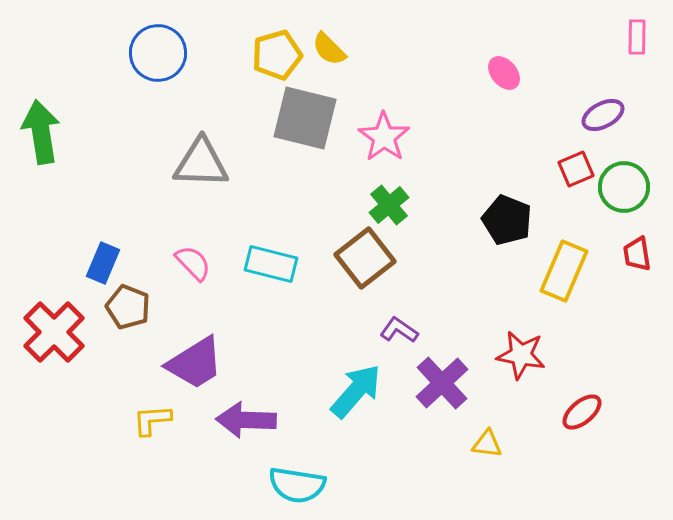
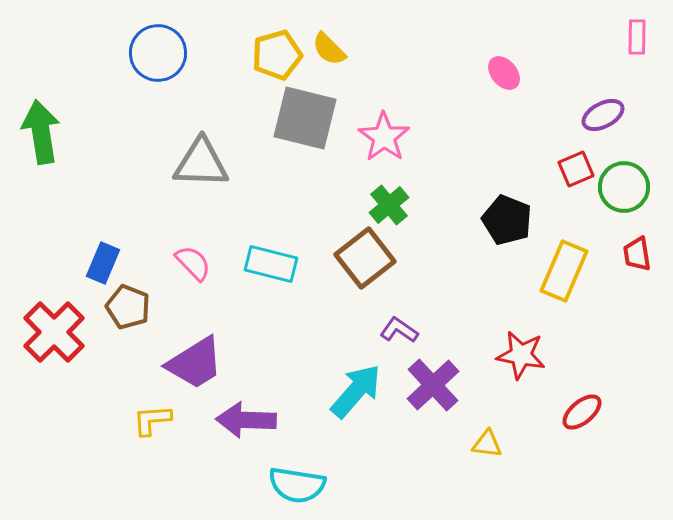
purple cross: moved 9 px left, 2 px down
